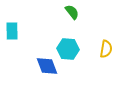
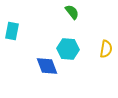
cyan rectangle: rotated 12 degrees clockwise
